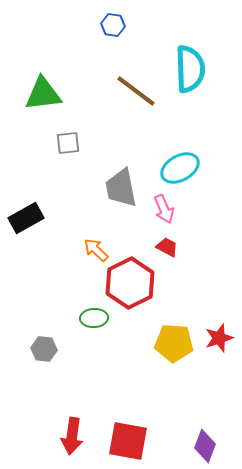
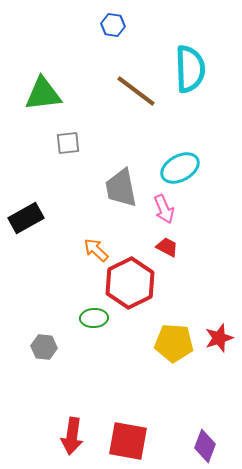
gray hexagon: moved 2 px up
